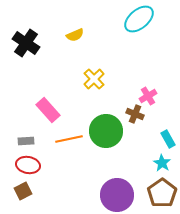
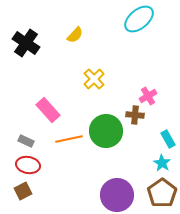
yellow semicircle: rotated 24 degrees counterclockwise
brown cross: moved 1 px down; rotated 18 degrees counterclockwise
gray rectangle: rotated 28 degrees clockwise
